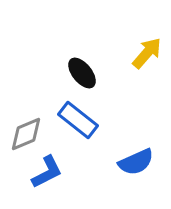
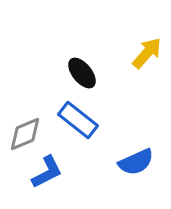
gray diamond: moved 1 px left
